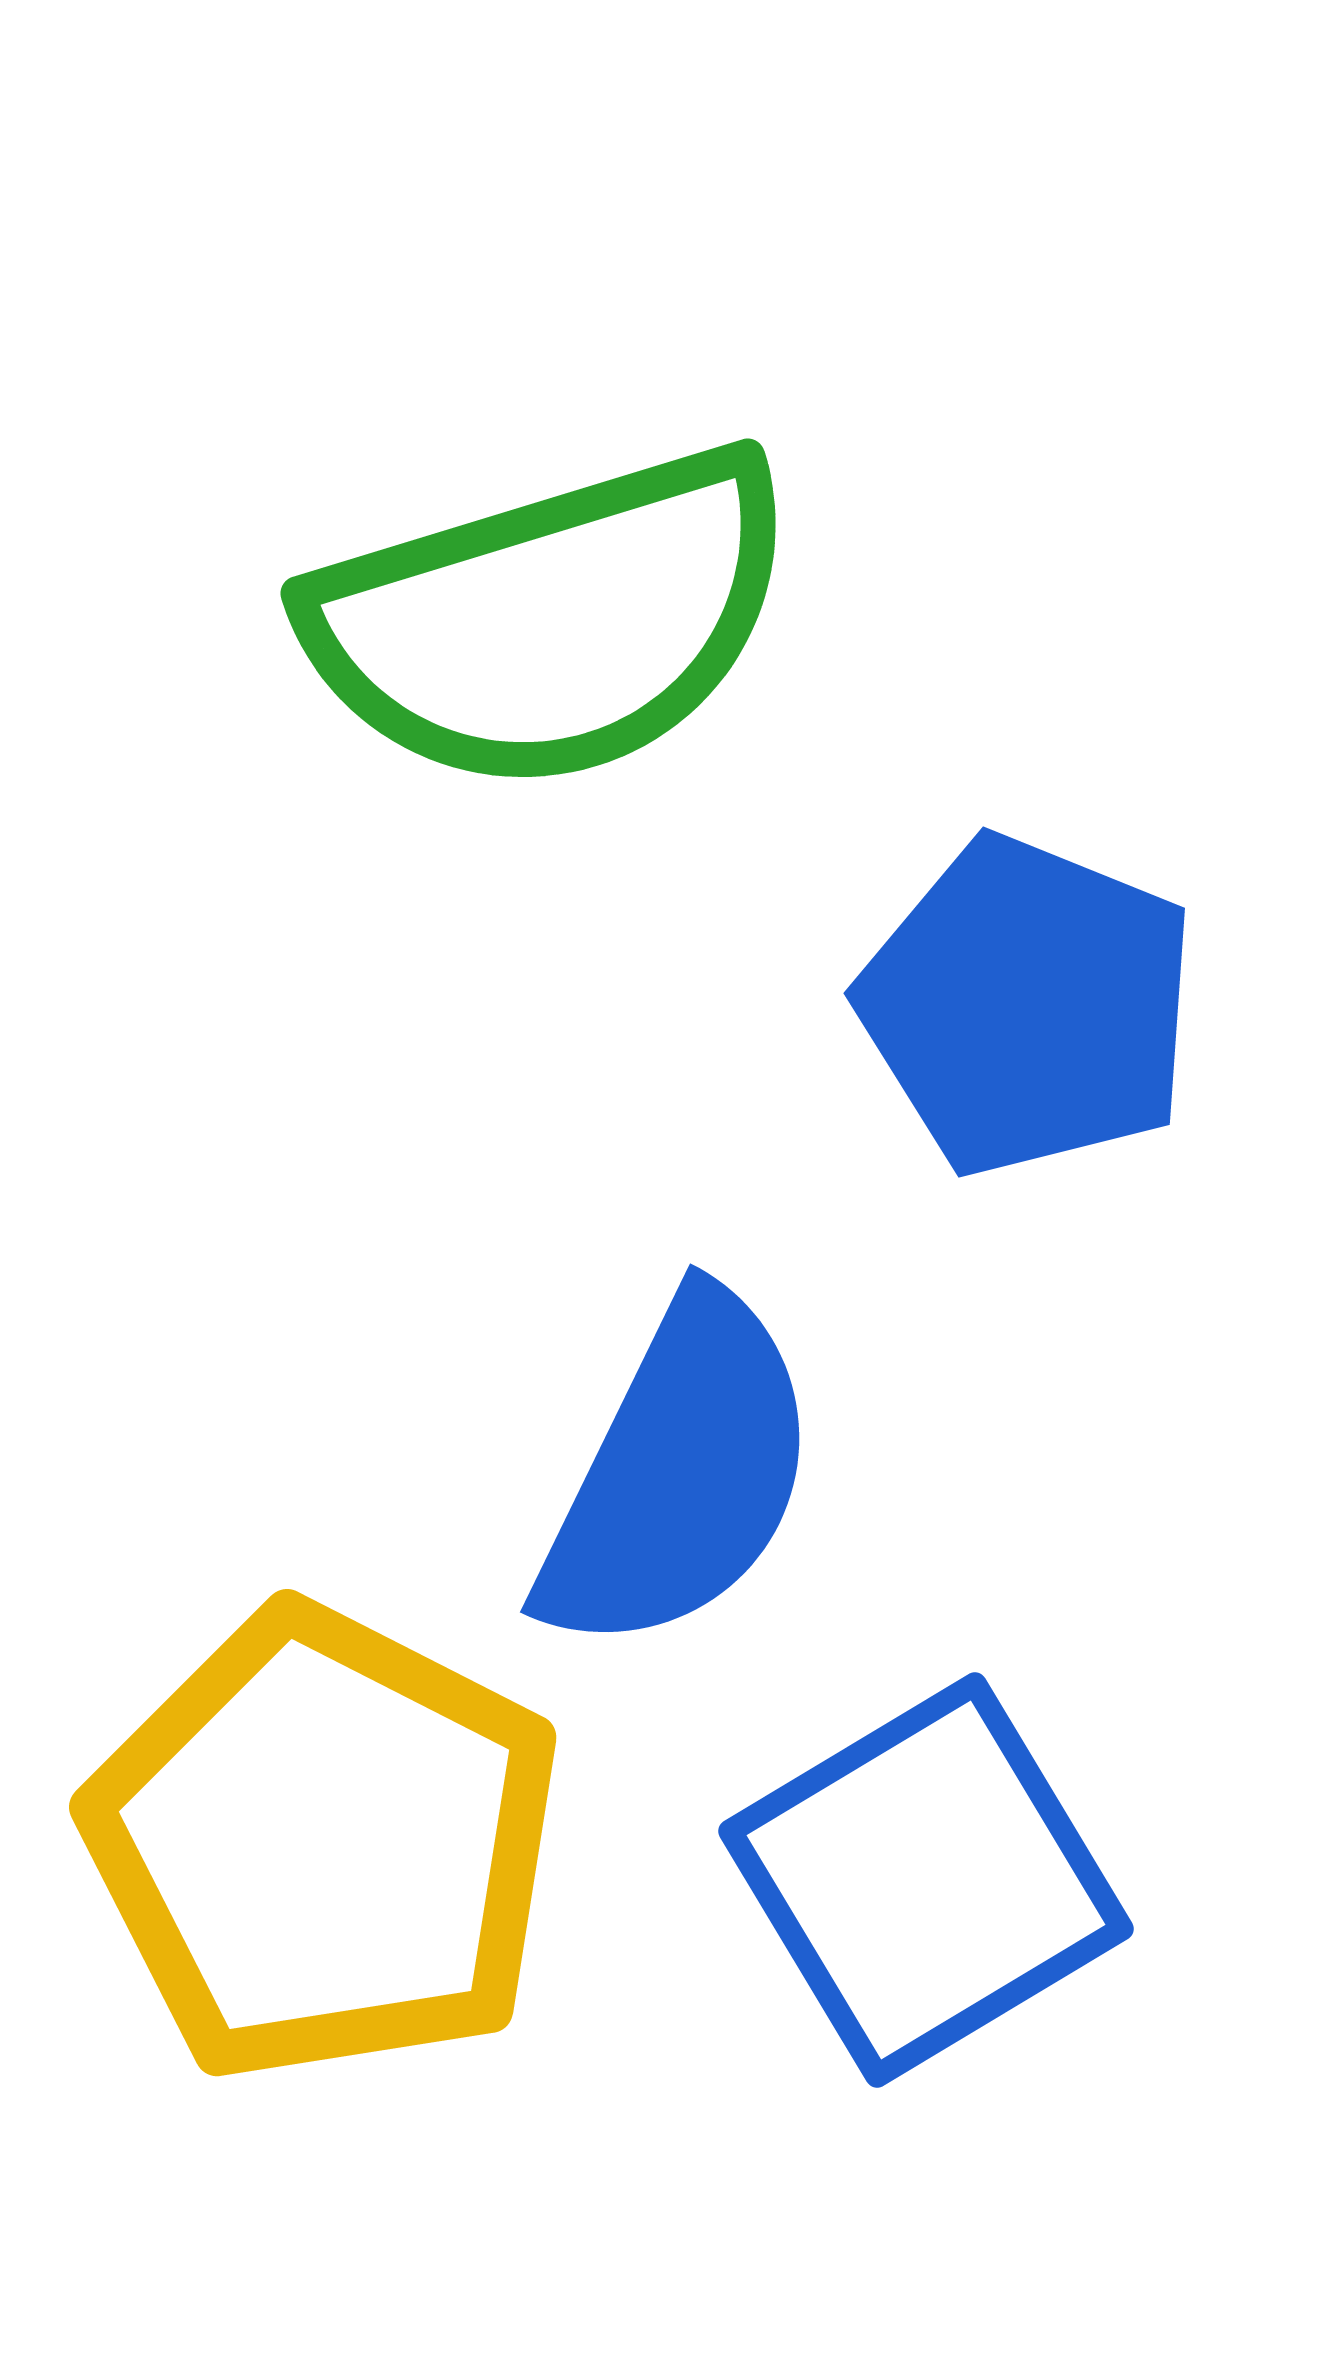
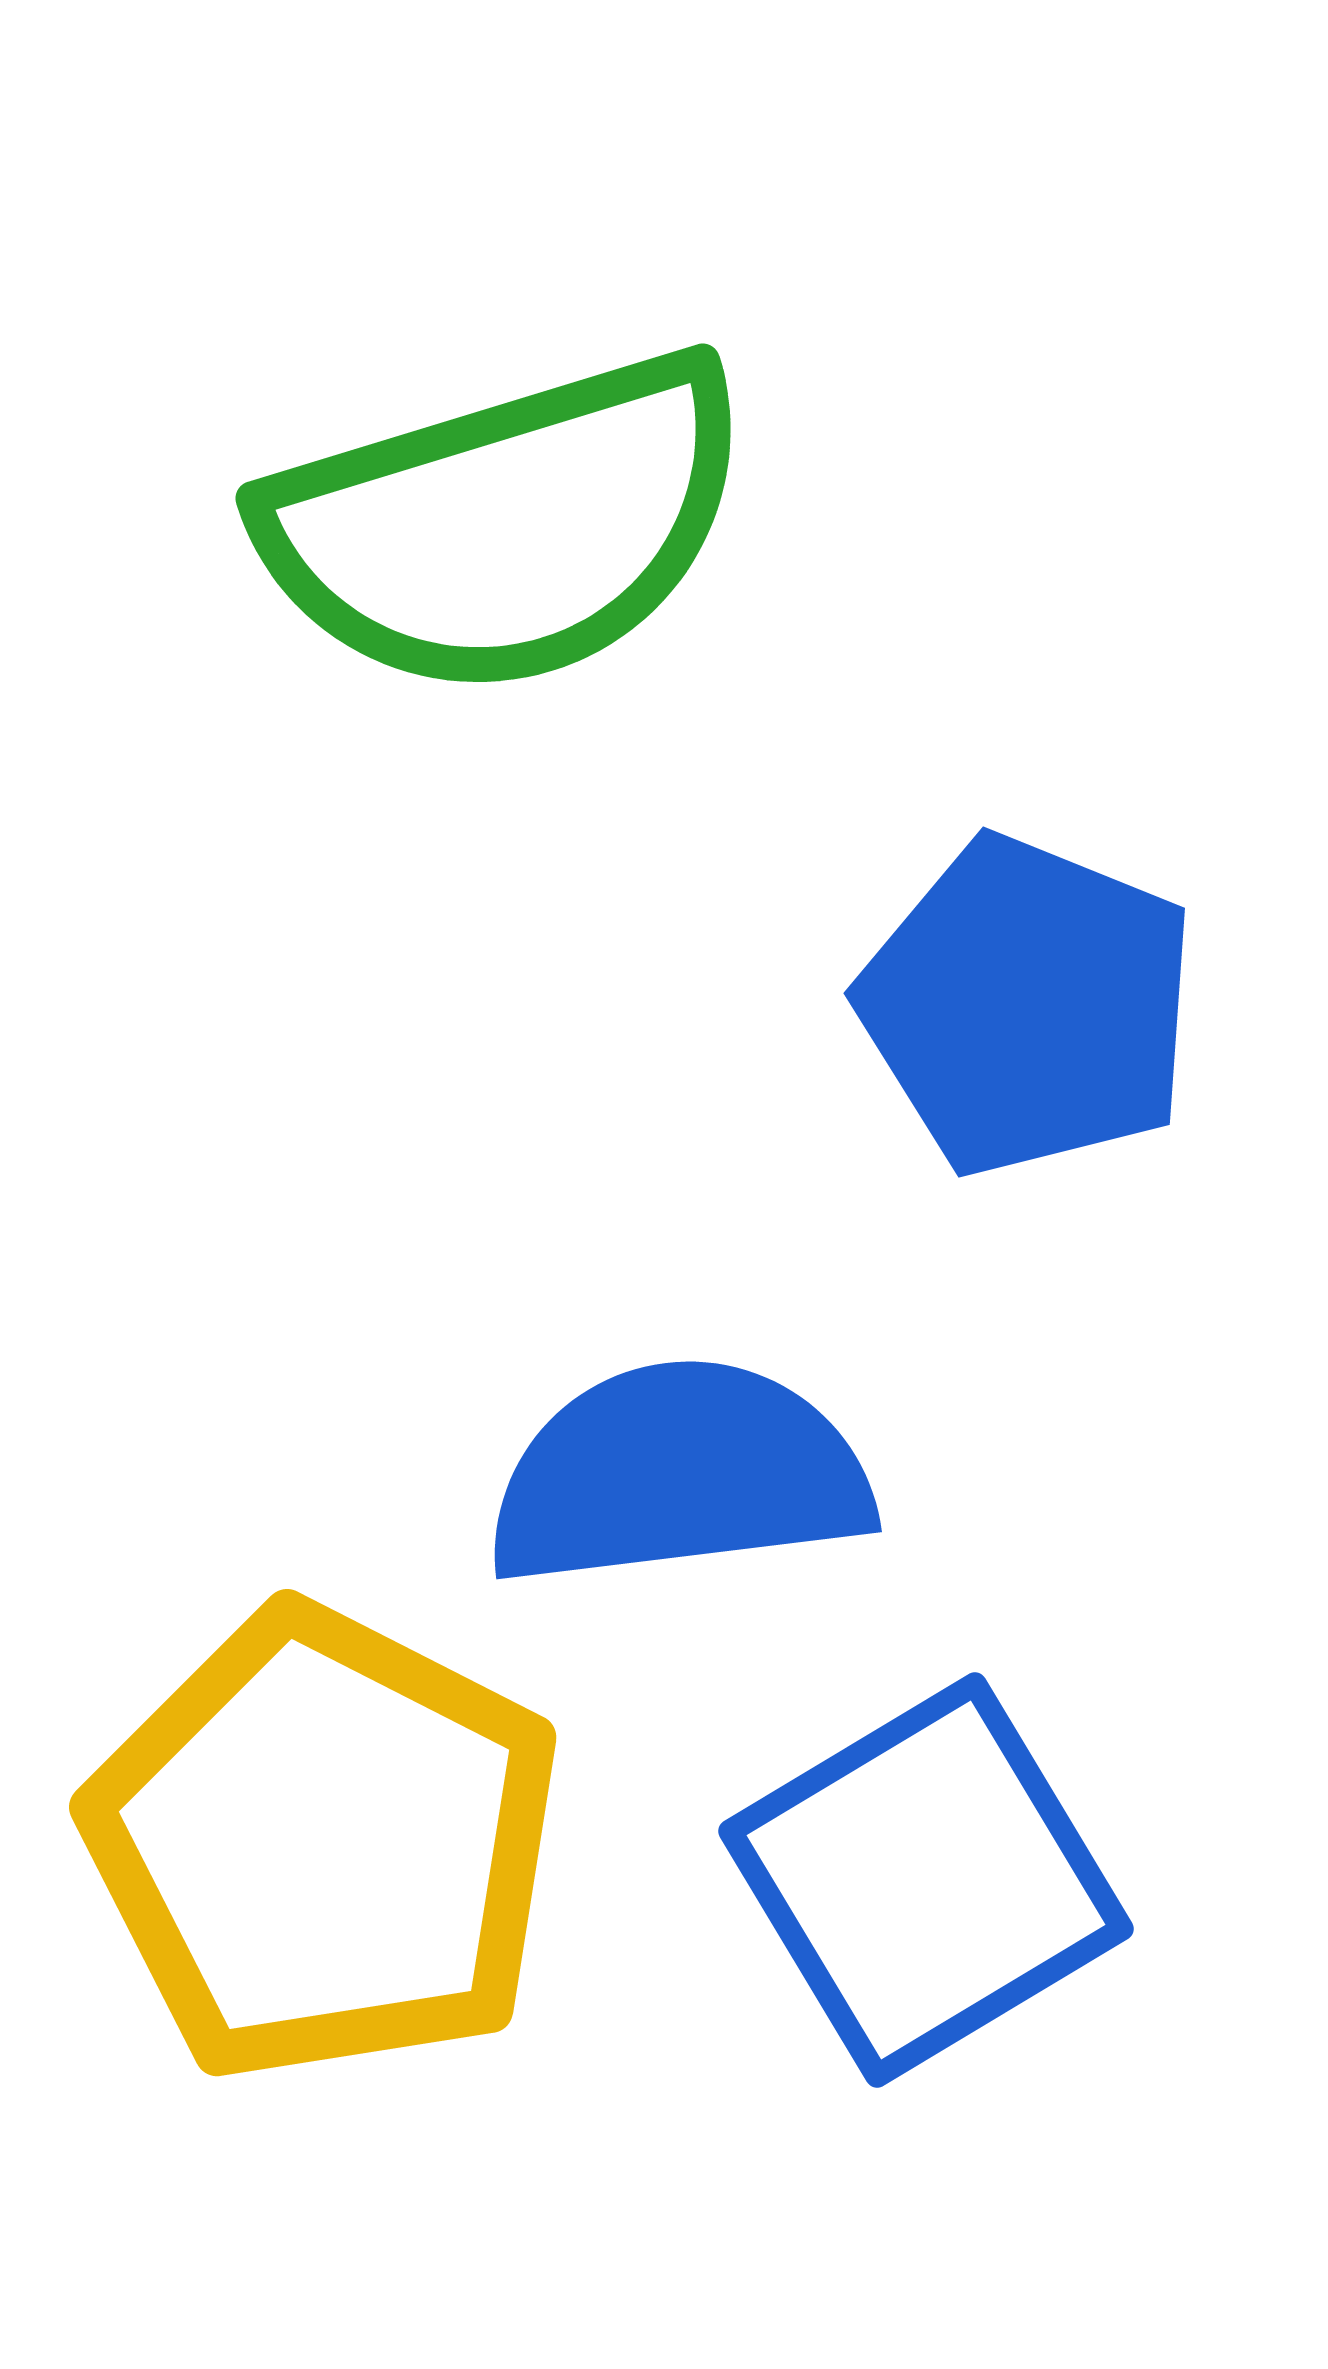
green semicircle: moved 45 px left, 95 px up
blue semicircle: rotated 123 degrees counterclockwise
